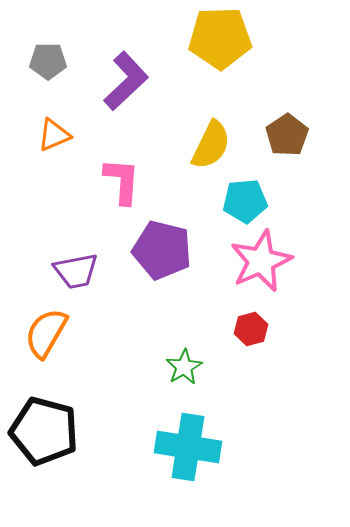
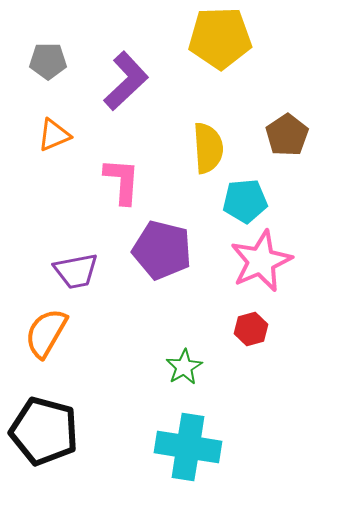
yellow semicircle: moved 3 px left, 3 px down; rotated 30 degrees counterclockwise
